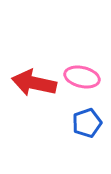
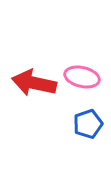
blue pentagon: moved 1 px right, 1 px down
